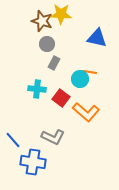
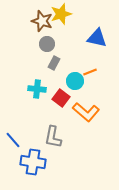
yellow star: rotated 20 degrees counterclockwise
orange line: rotated 32 degrees counterclockwise
cyan circle: moved 5 px left, 2 px down
gray L-shape: rotated 75 degrees clockwise
